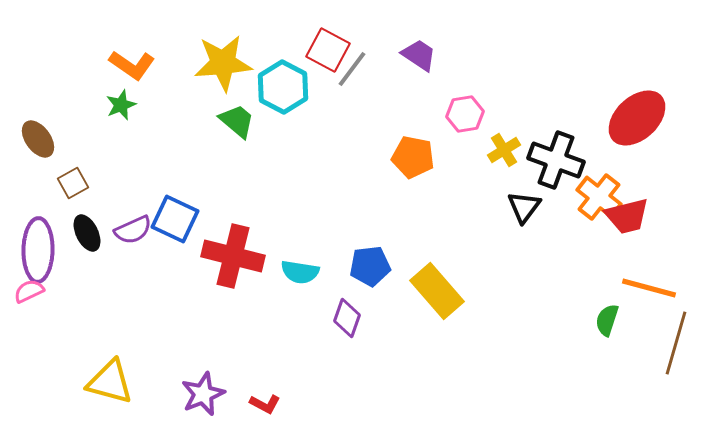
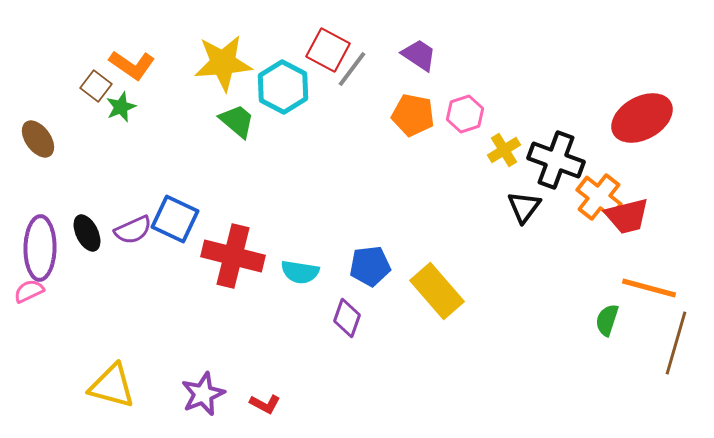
green star: moved 2 px down
pink hexagon: rotated 9 degrees counterclockwise
red ellipse: moved 5 px right; rotated 14 degrees clockwise
orange pentagon: moved 42 px up
brown square: moved 23 px right, 97 px up; rotated 24 degrees counterclockwise
purple ellipse: moved 2 px right, 2 px up
yellow triangle: moved 2 px right, 4 px down
